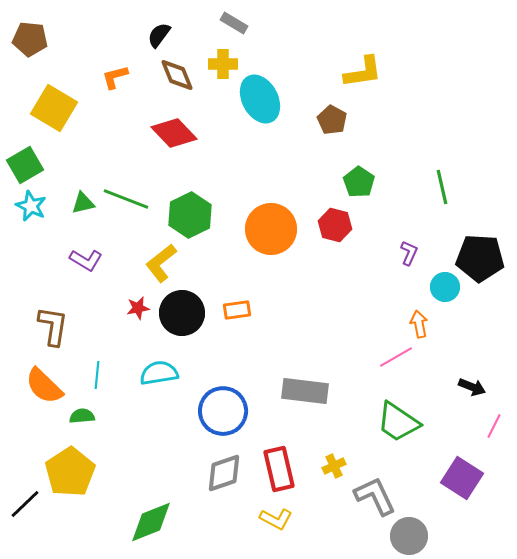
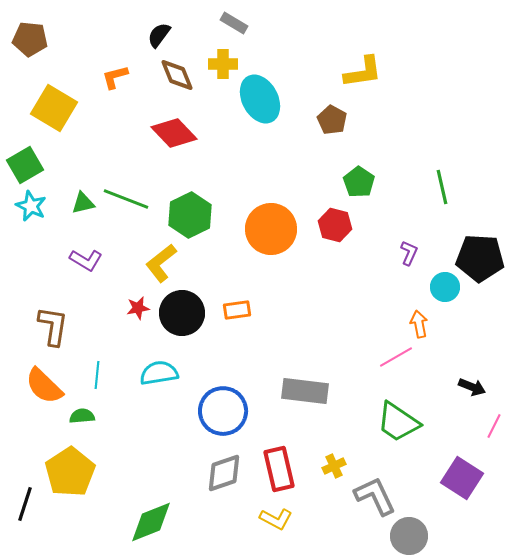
black line at (25, 504): rotated 28 degrees counterclockwise
